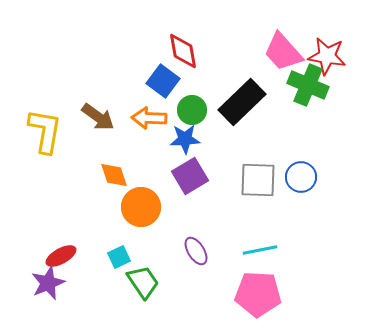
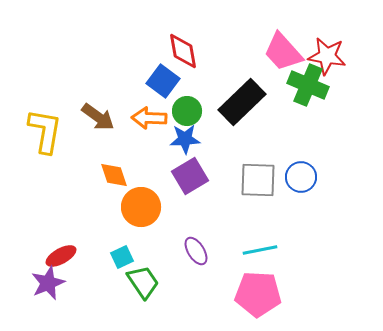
green circle: moved 5 px left, 1 px down
cyan square: moved 3 px right
